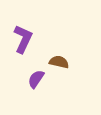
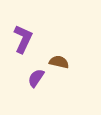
purple semicircle: moved 1 px up
